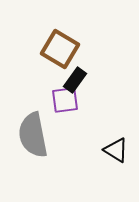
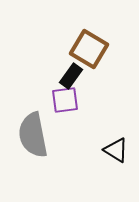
brown square: moved 29 px right
black rectangle: moved 4 px left, 4 px up
